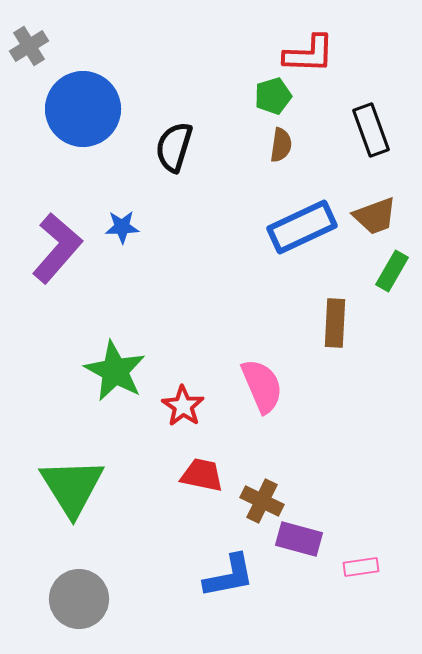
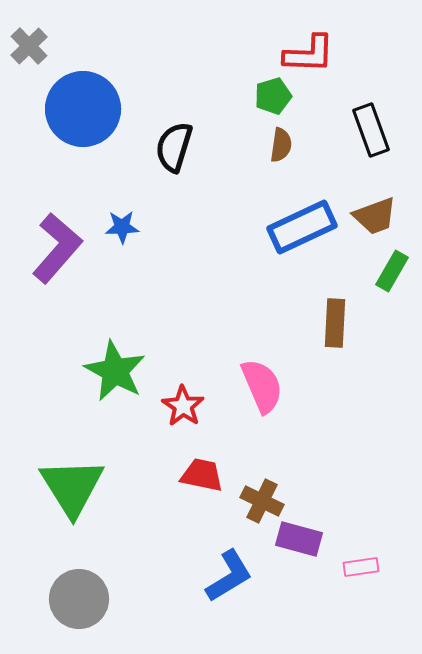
gray cross: rotated 12 degrees counterclockwise
blue L-shape: rotated 20 degrees counterclockwise
